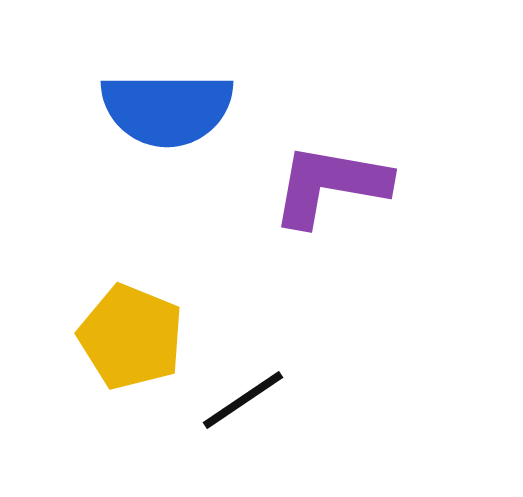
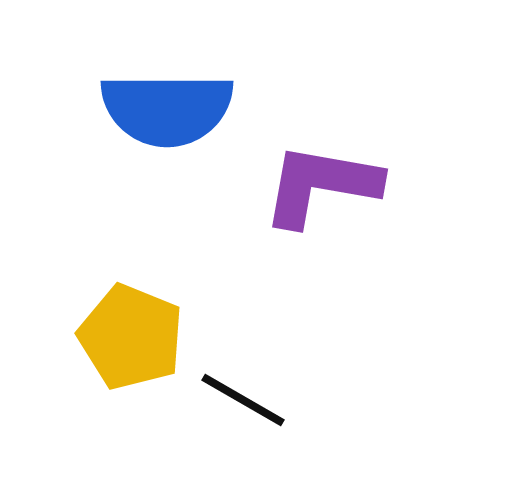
purple L-shape: moved 9 px left
black line: rotated 64 degrees clockwise
